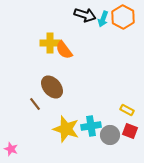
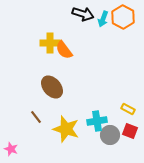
black arrow: moved 2 px left, 1 px up
brown line: moved 1 px right, 13 px down
yellow rectangle: moved 1 px right, 1 px up
cyan cross: moved 6 px right, 5 px up
